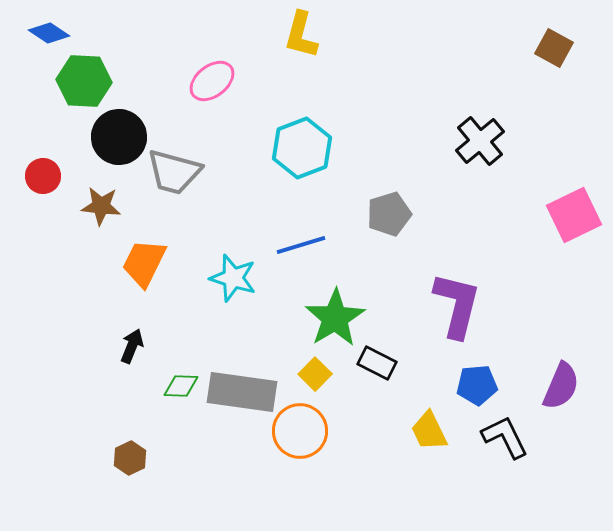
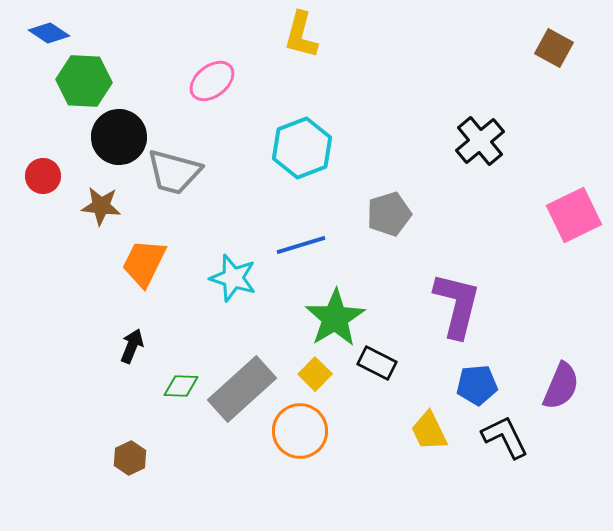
gray rectangle: moved 3 px up; rotated 50 degrees counterclockwise
